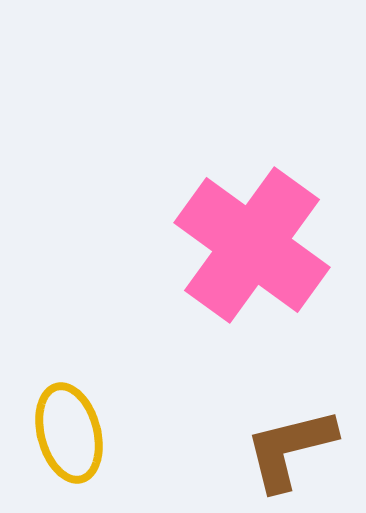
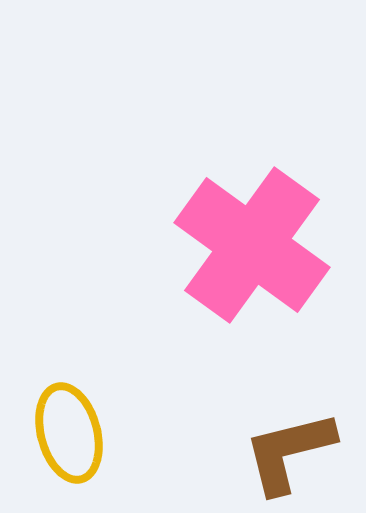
brown L-shape: moved 1 px left, 3 px down
